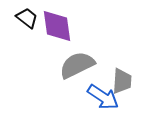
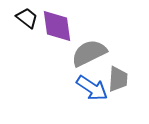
gray semicircle: moved 12 px right, 12 px up
gray trapezoid: moved 4 px left, 2 px up
blue arrow: moved 11 px left, 9 px up
